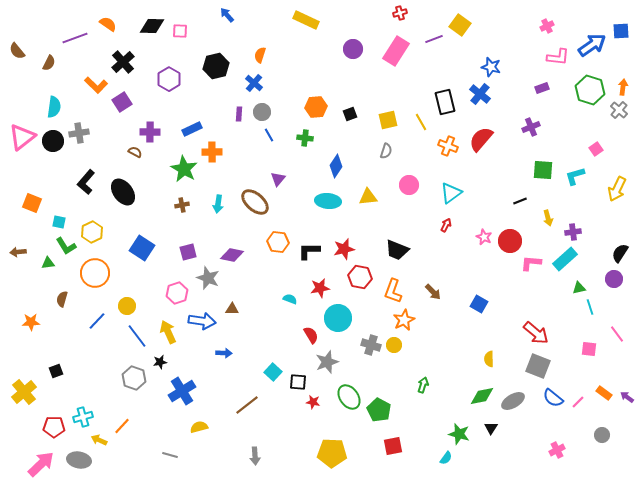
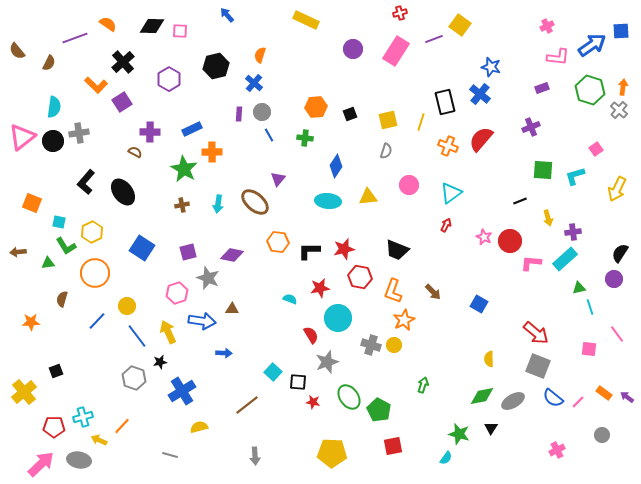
yellow line at (421, 122): rotated 48 degrees clockwise
